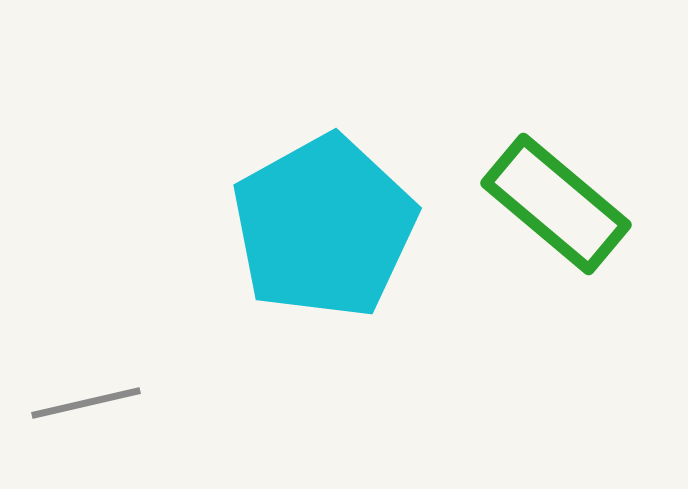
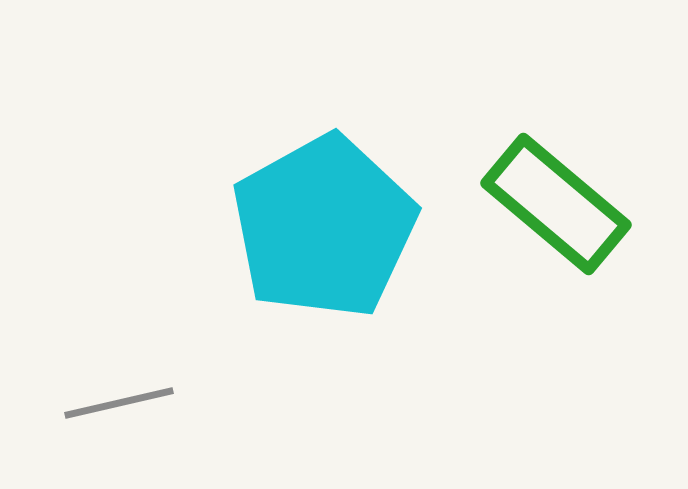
gray line: moved 33 px right
